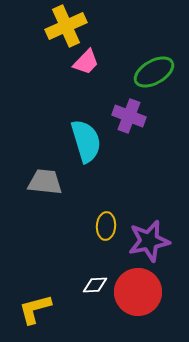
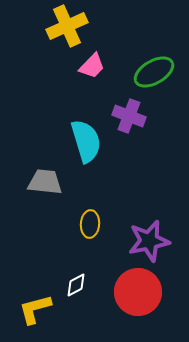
yellow cross: moved 1 px right
pink trapezoid: moved 6 px right, 4 px down
yellow ellipse: moved 16 px left, 2 px up
white diamond: moved 19 px left; rotated 25 degrees counterclockwise
